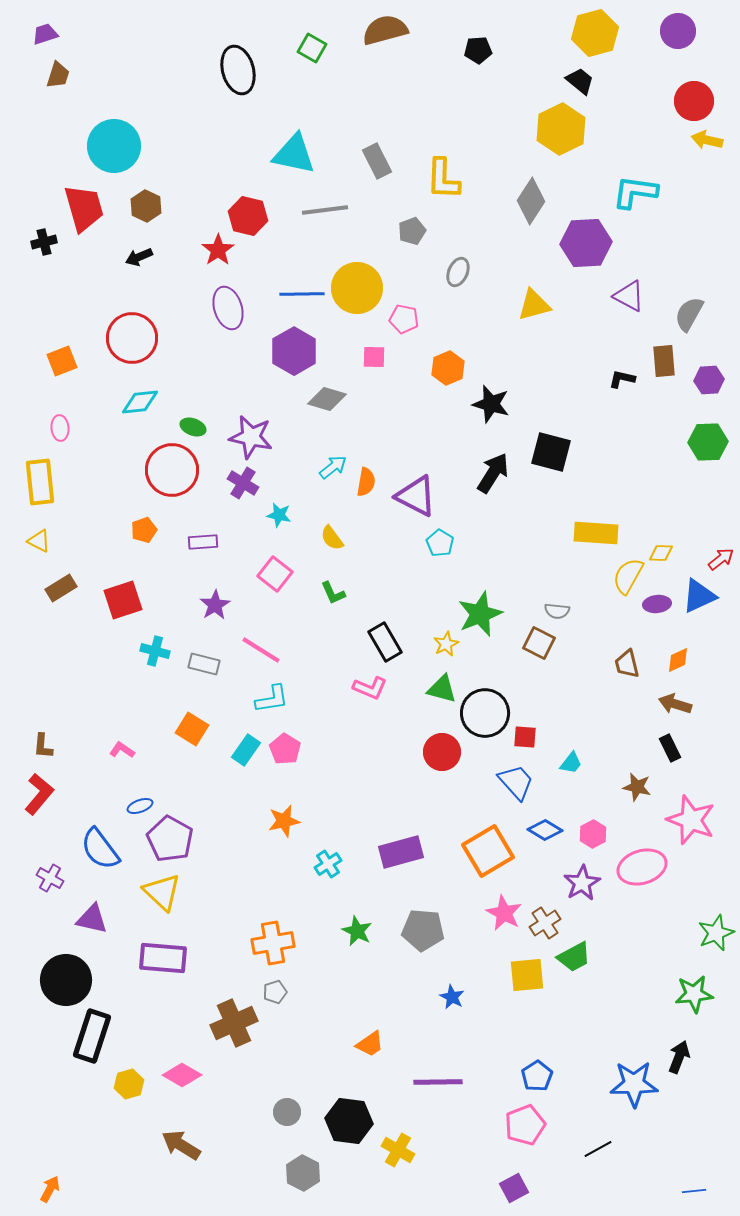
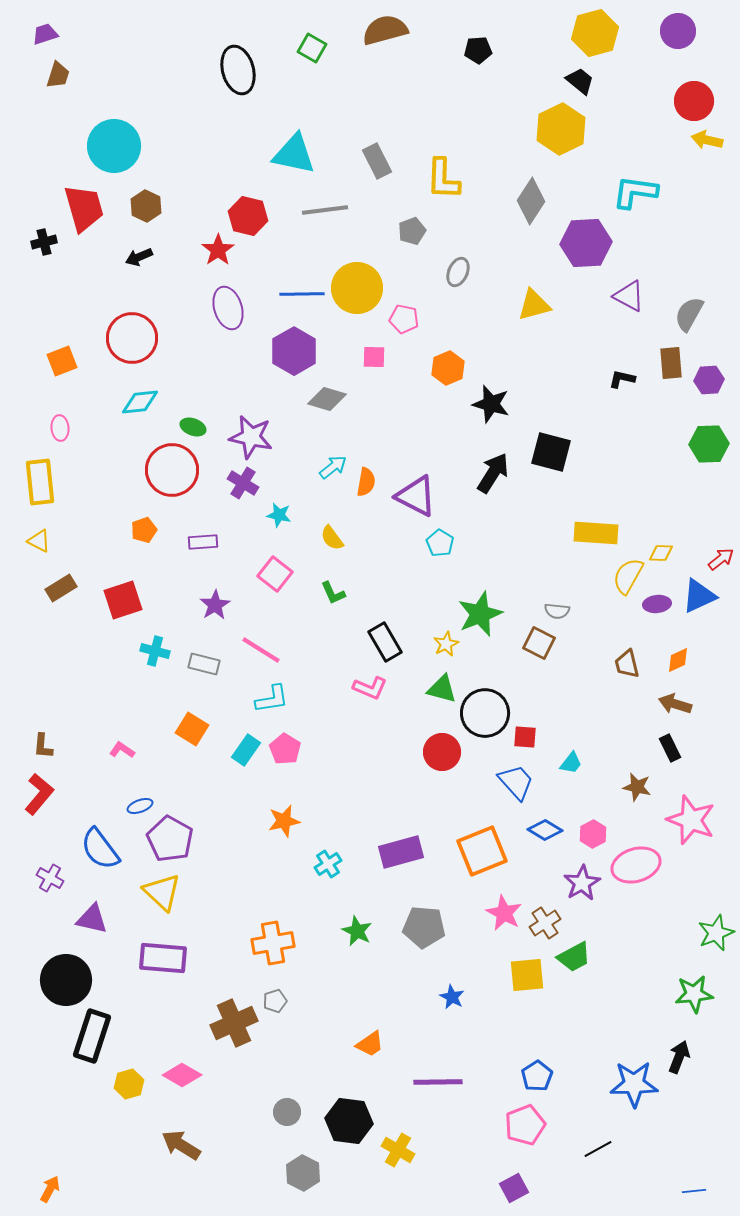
brown rectangle at (664, 361): moved 7 px right, 2 px down
green hexagon at (708, 442): moved 1 px right, 2 px down
orange square at (488, 851): moved 6 px left; rotated 9 degrees clockwise
pink ellipse at (642, 867): moved 6 px left, 2 px up
gray pentagon at (423, 930): moved 1 px right, 3 px up
gray pentagon at (275, 992): moved 9 px down
